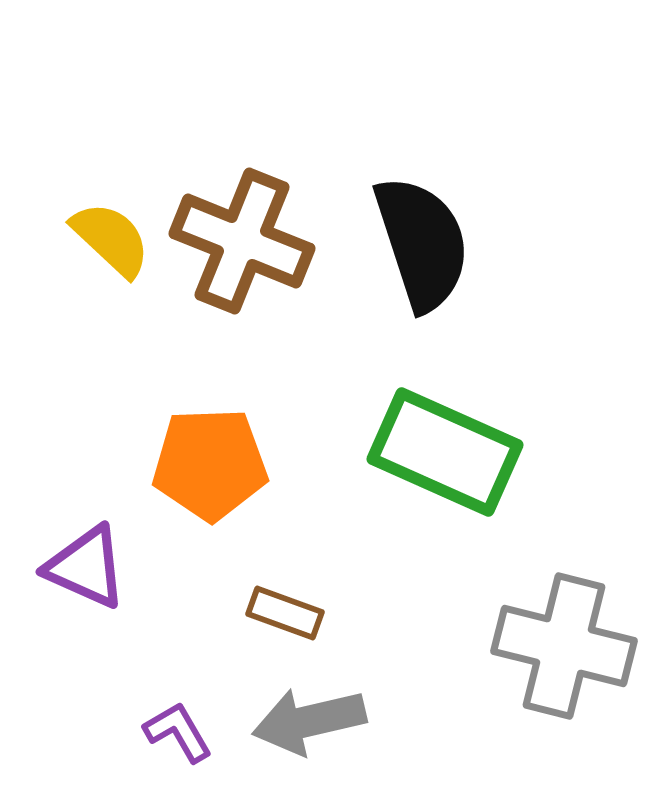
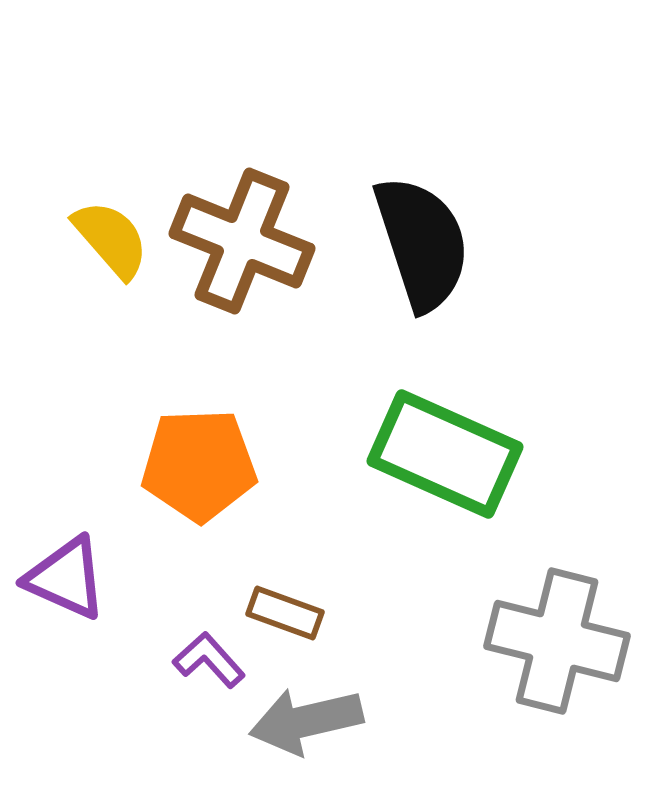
yellow semicircle: rotated 6 degrees clockwise
green rectangle: moved 2 px down
orange pentagon: moved 11 px left, 1 px down
purple triangle: moved 20 px left, 11 px down
gray cross: moved 7 px left, 5 px up
gray arrow: moved 3 px left
purple L-shape: moved 31 px right, 72 px up; rotated 12 degrees counterclockwise
